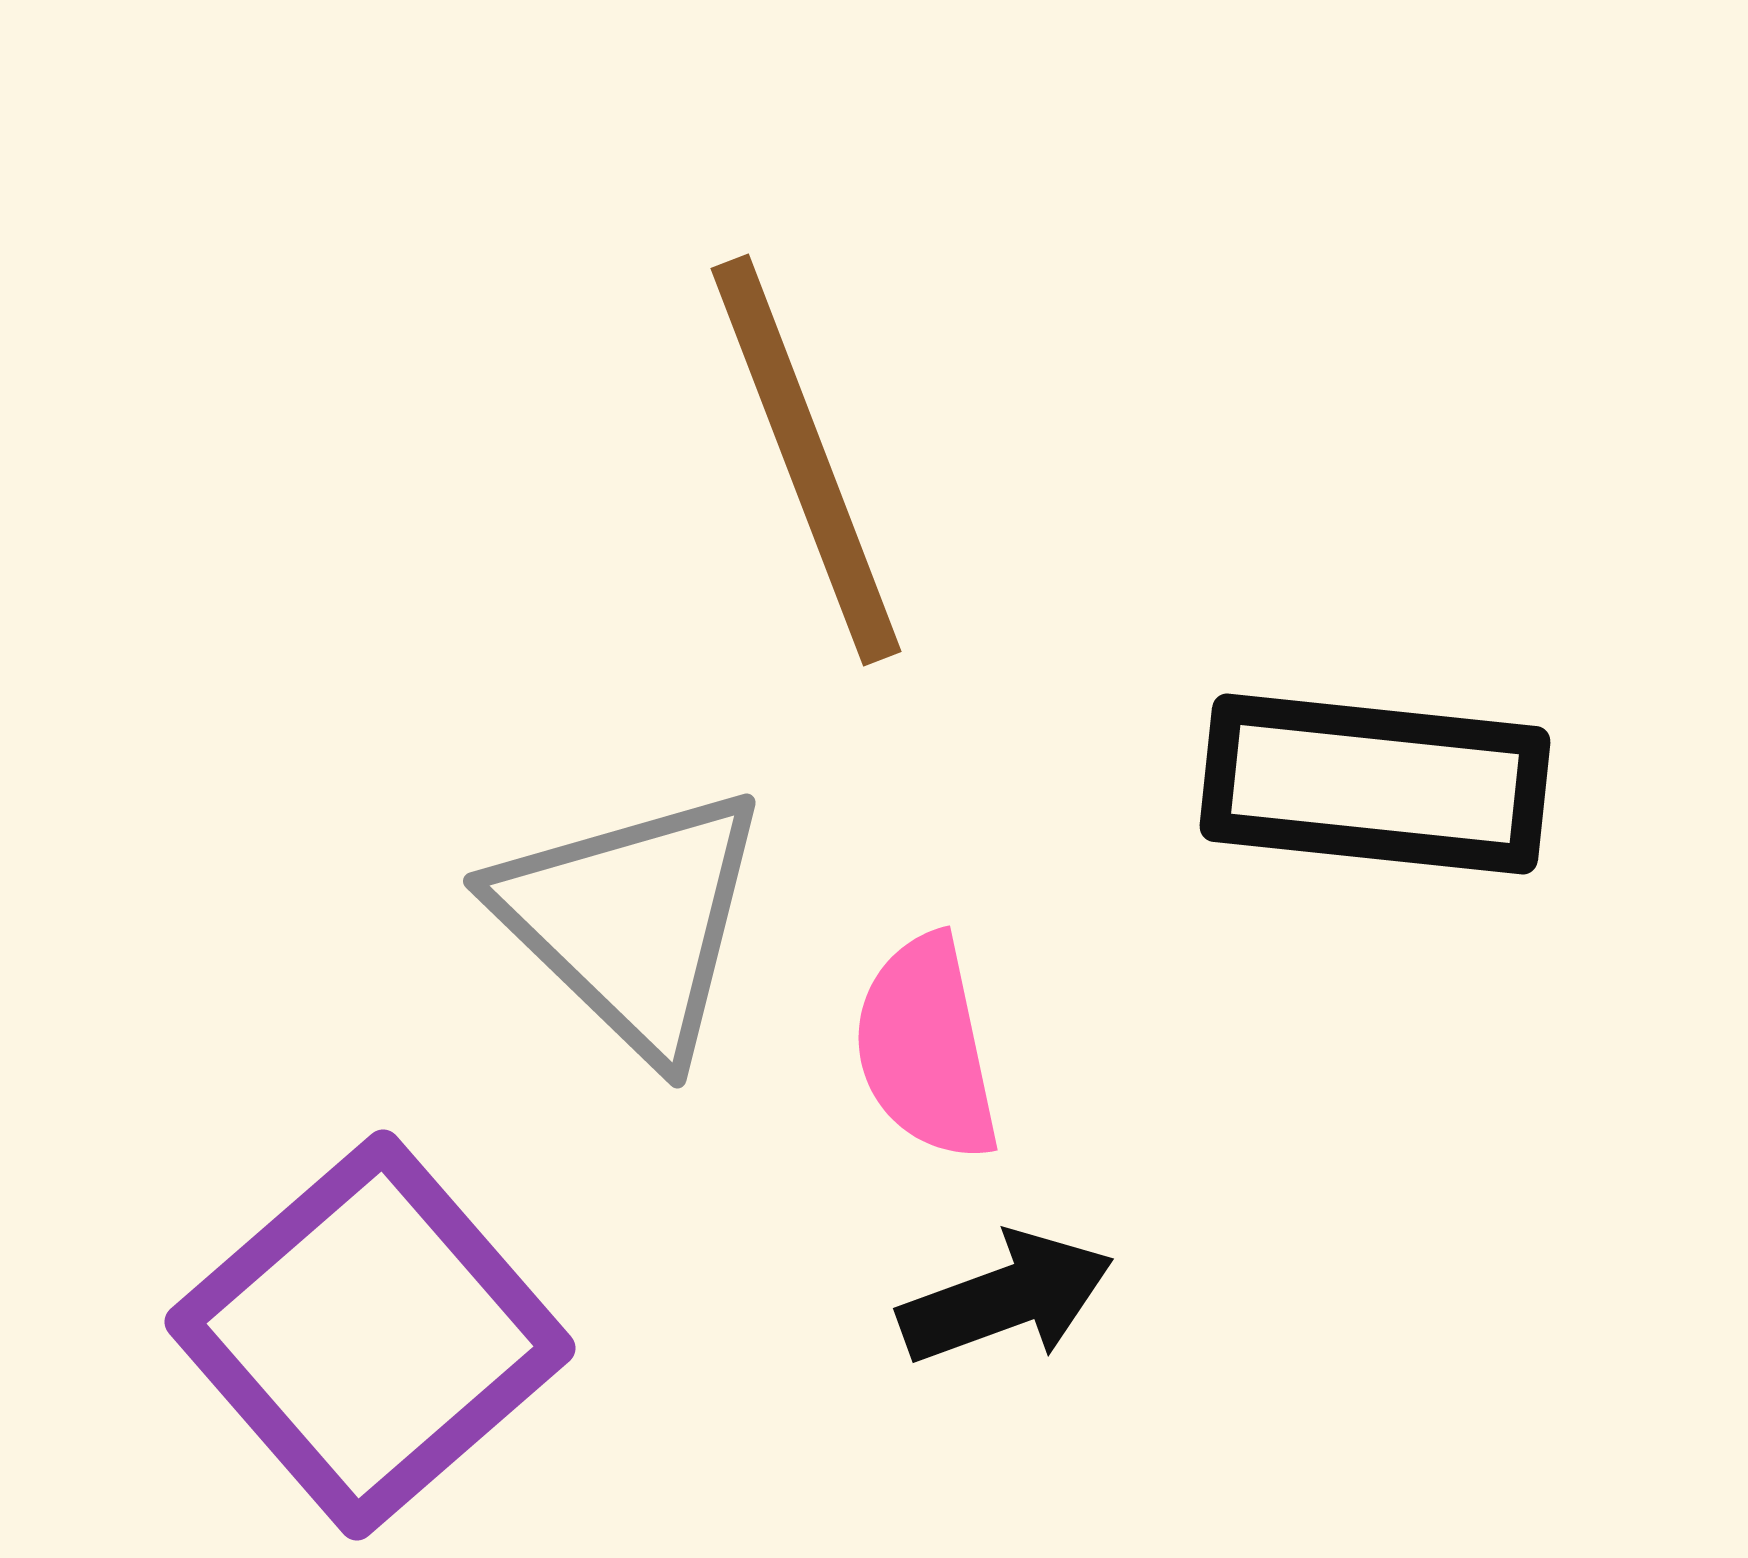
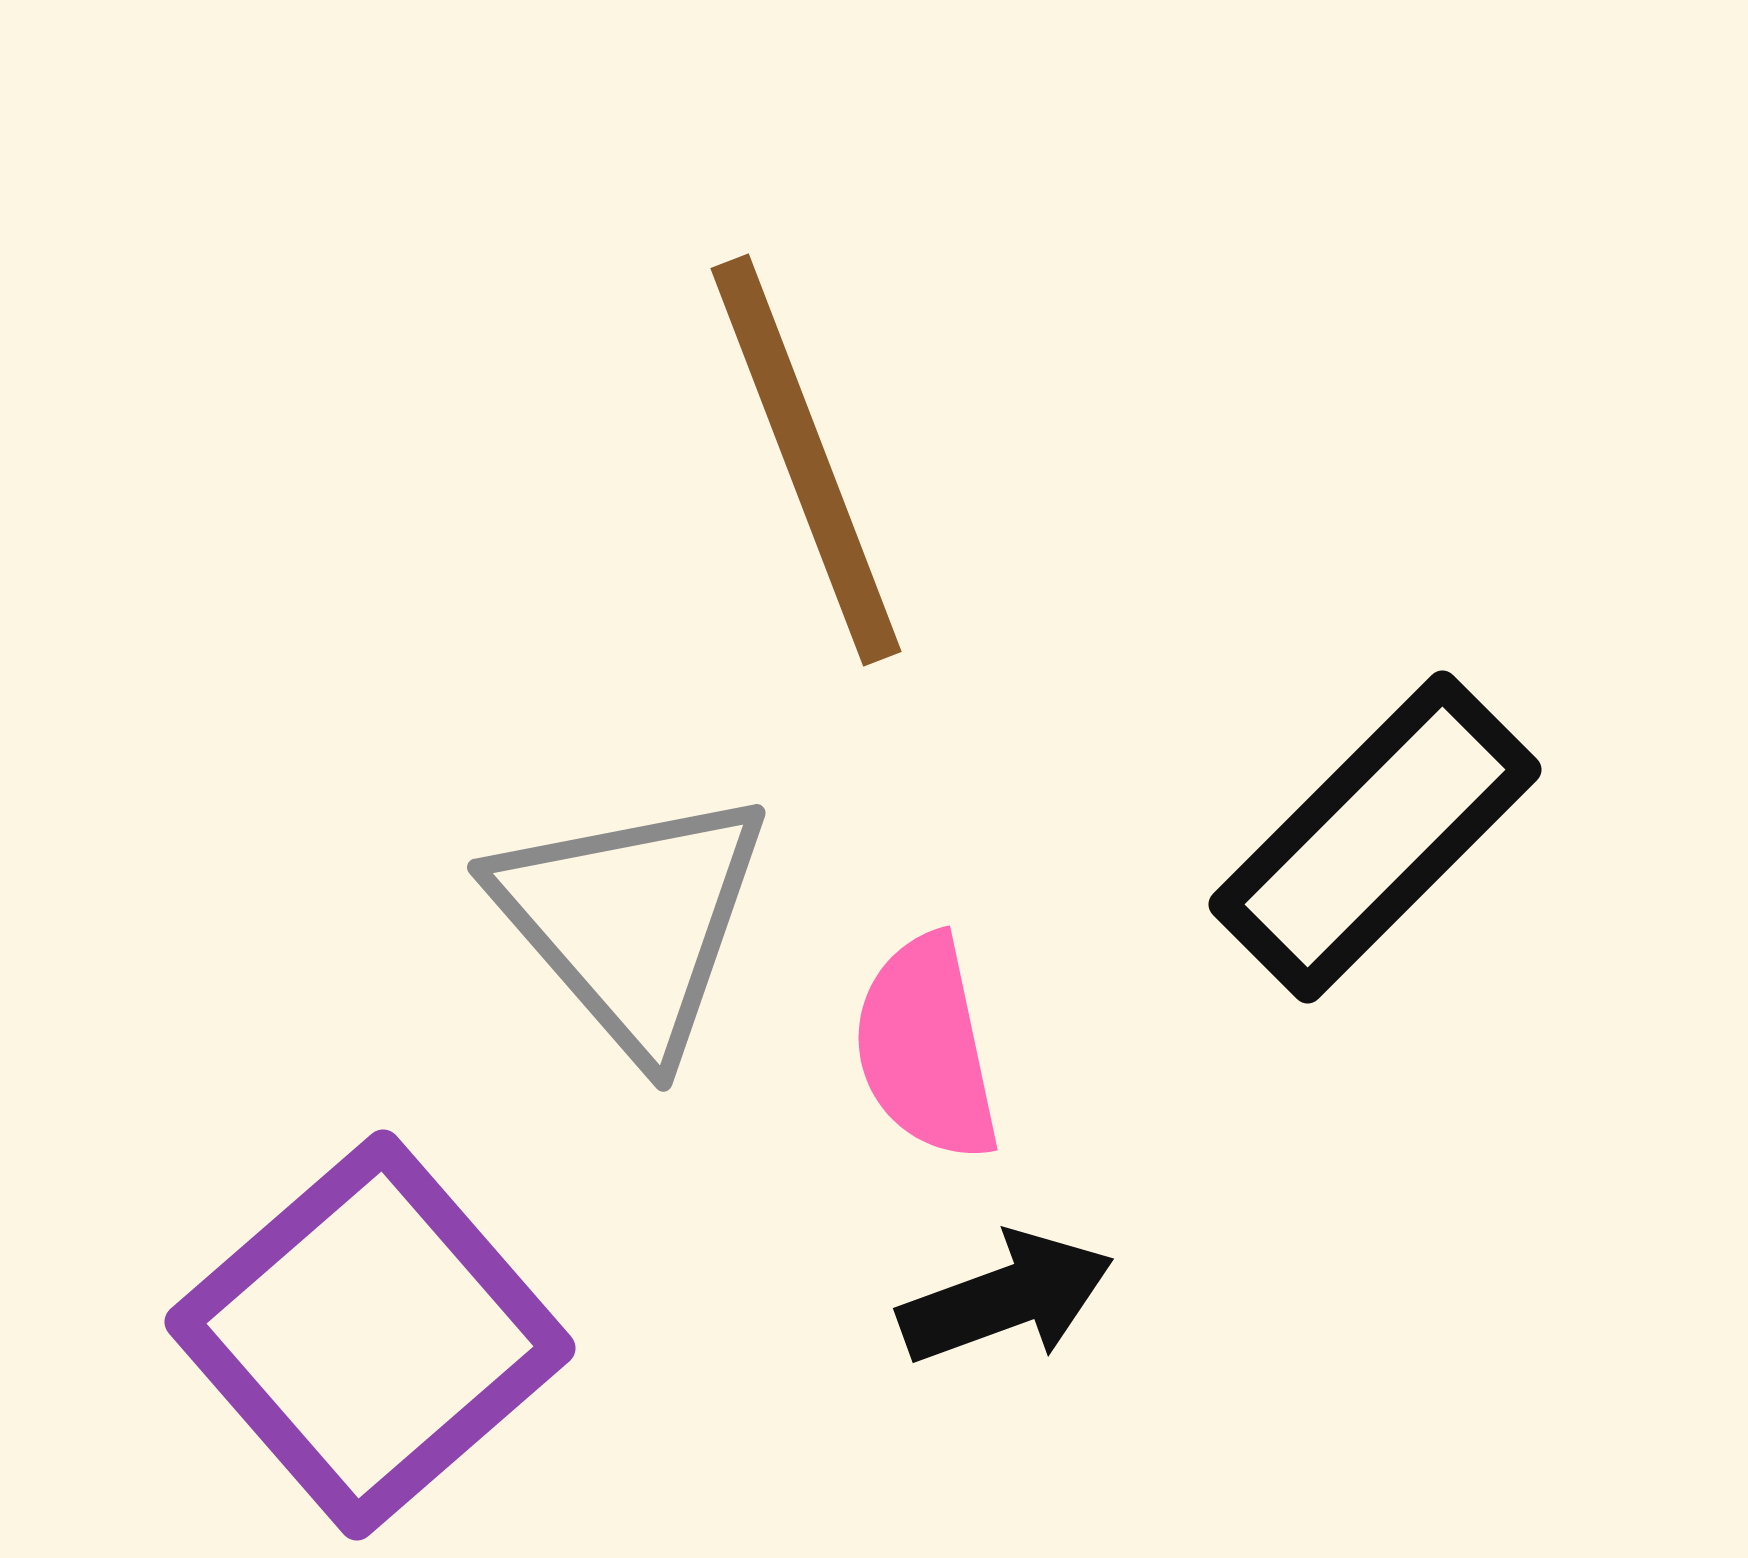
black rectangle: moved 53 px down; rotated 51 degrees counterclockwise
gray triangle: rotated 5 degrees clockwise
